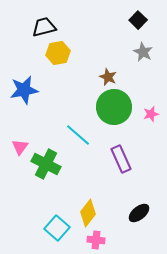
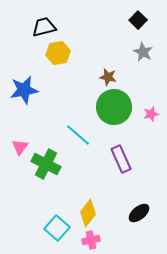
brown star: rotated 12 degrees counterclockwise
pink cross: moved 5 px left; rotated 18 degrees counterclockwise
